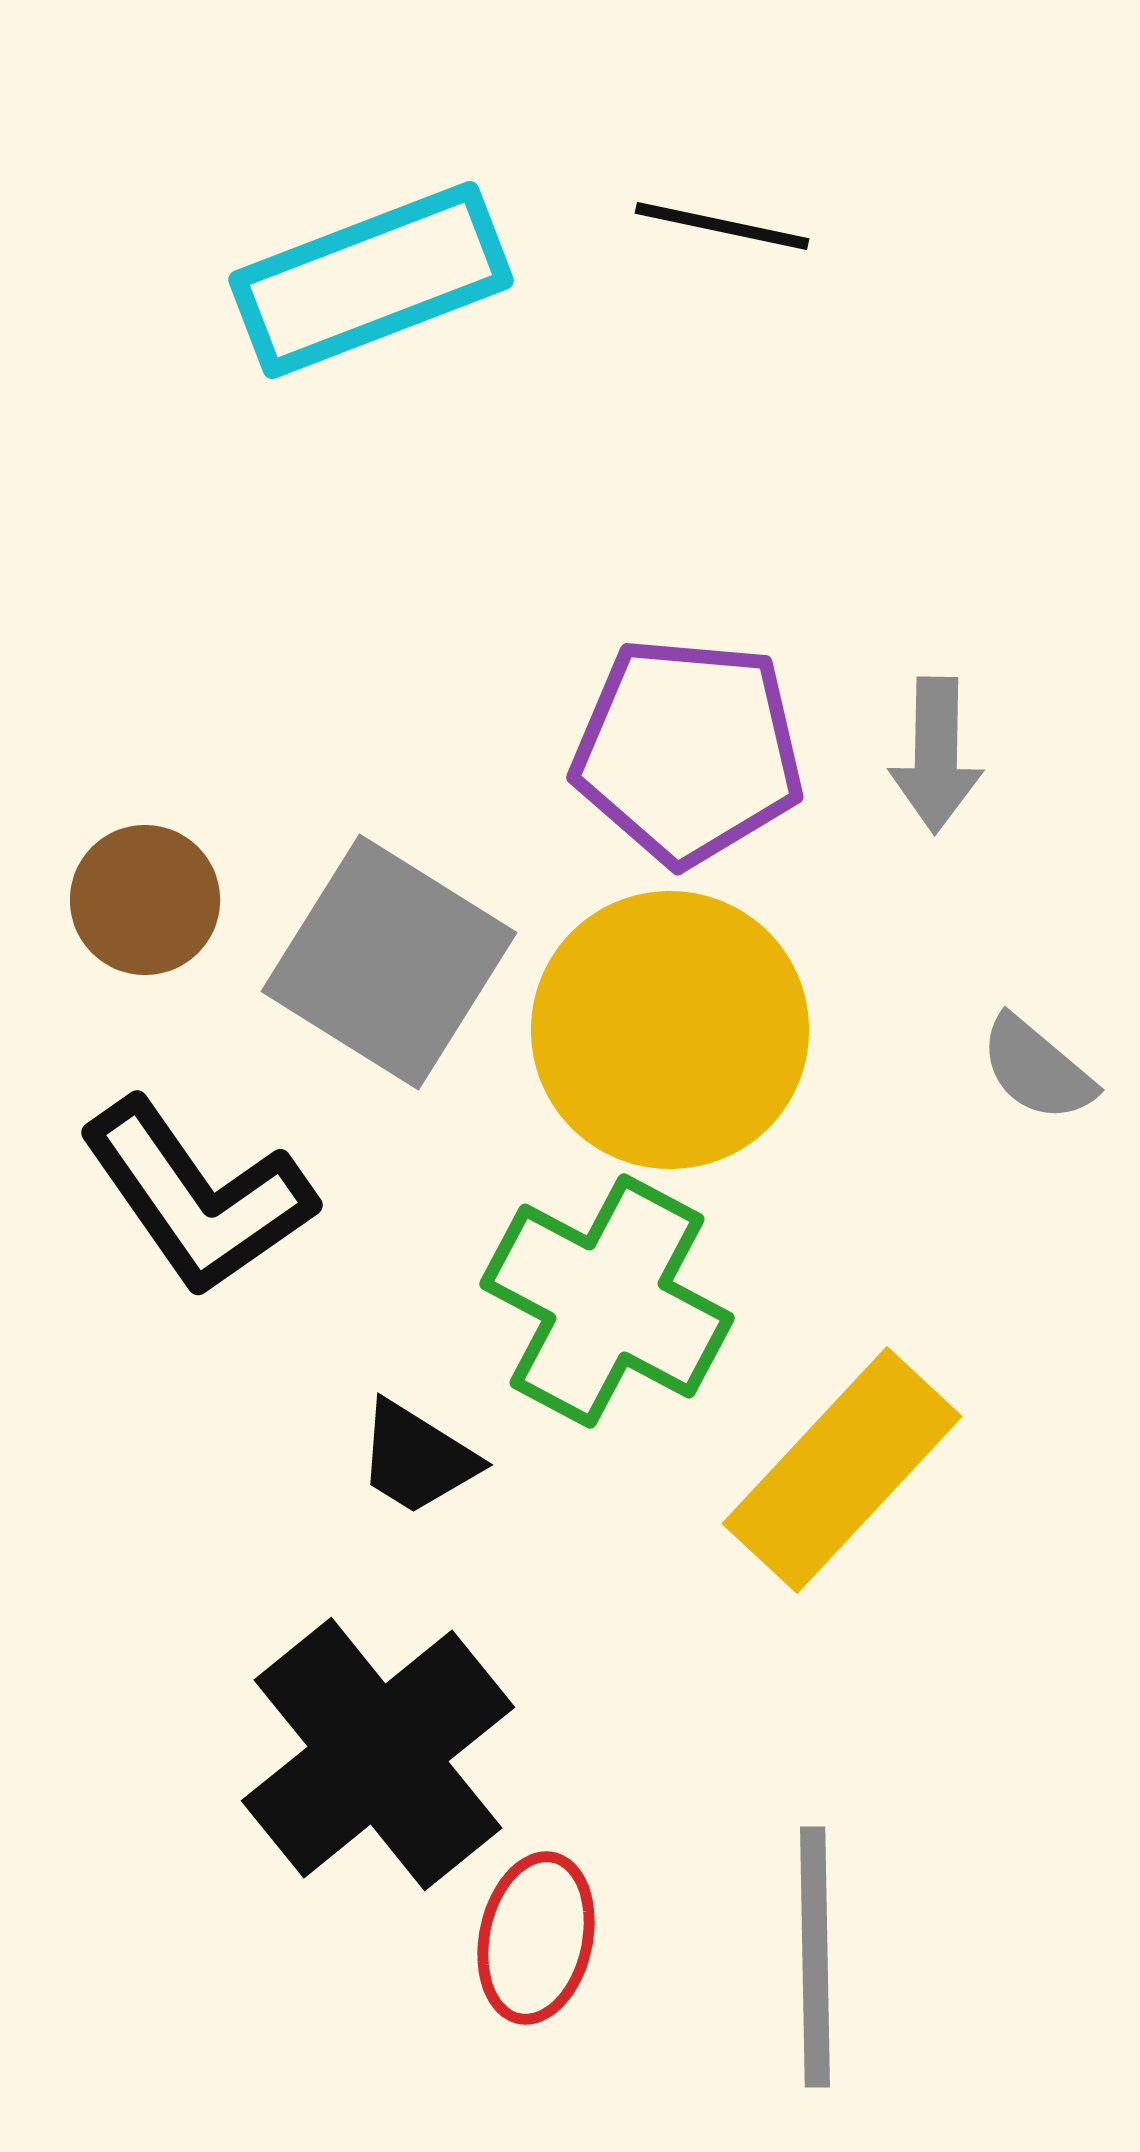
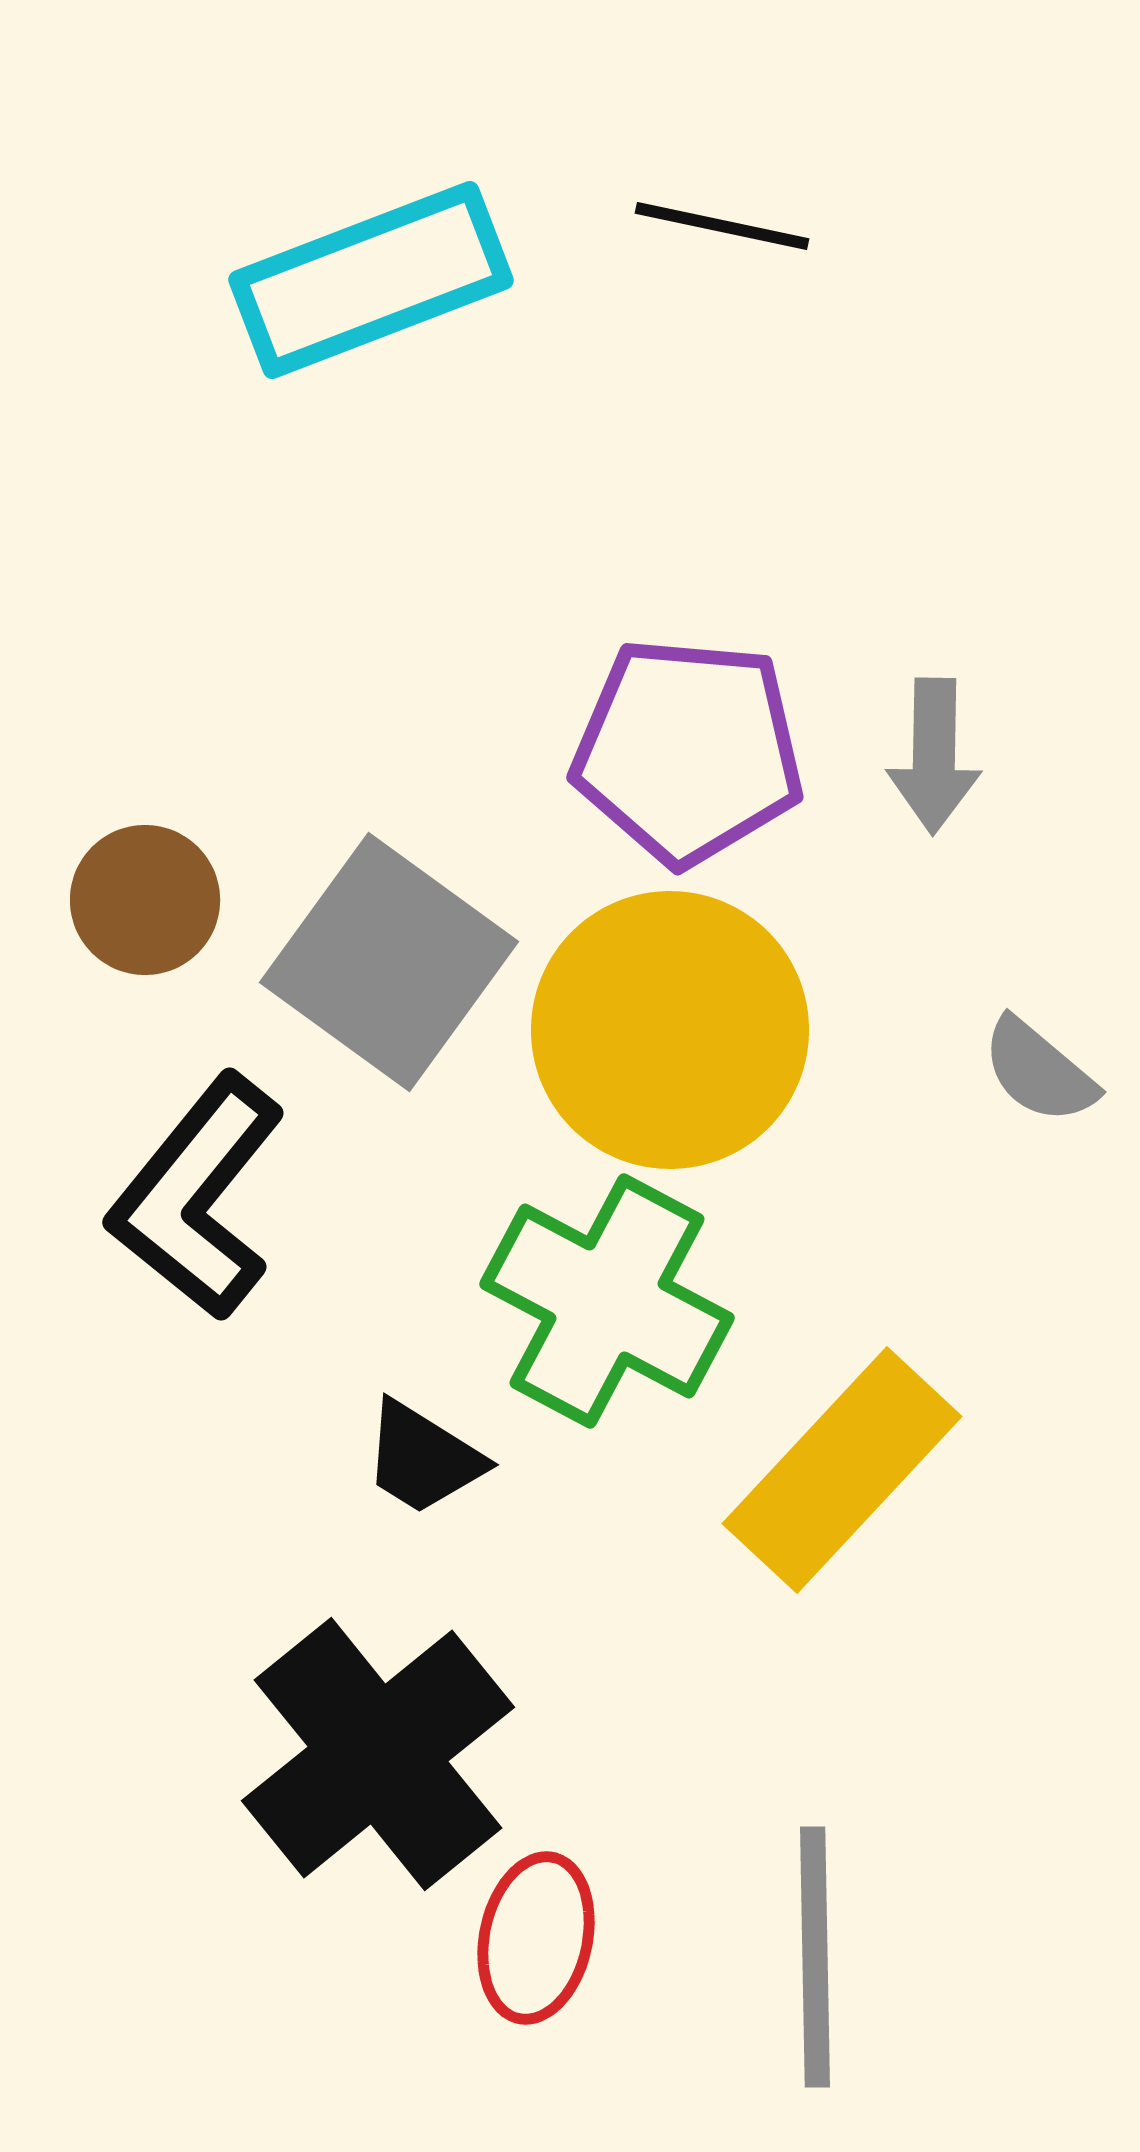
gray arrow: moved 2 px left, 1 px down
gray square: rotated 4 degrees clockwise
gray semicircle: moved 2 px right, 2 px down
black L-shape: rotated 74 degrees clockwise
black trapezoid: moved 6 px right
